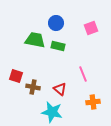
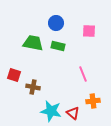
pink square: moved 2 px left, 3 px down; rotated 24 degrees clockwise
green trapezoid: moved 2 px left, 3 px down
red square: moved 2 px left, 1 px up
red triangle: moved 13 px right, 24 px down
orange cross: moved 1 px up
cyan star: moved 1 px left, 1 px up
